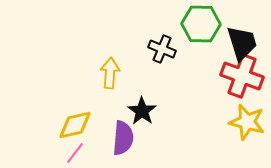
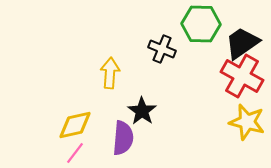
black trapezoid: rotated 108 degrees counterclockwise
red cross: rotated 9 degrees clockwise
